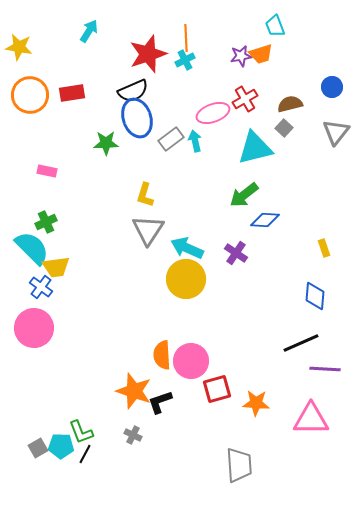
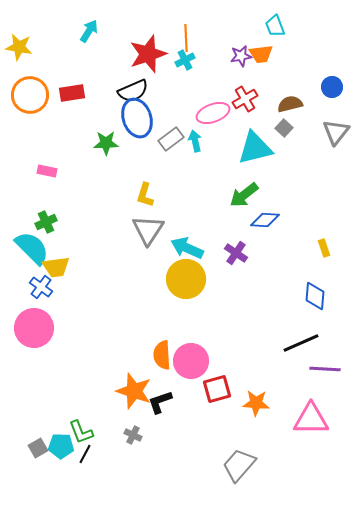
orange trapezoid at (261, 54): rotated 10 degrees clockwise
gray trapezoid at (239, 465): rotated 135 degrees counterclockwise
